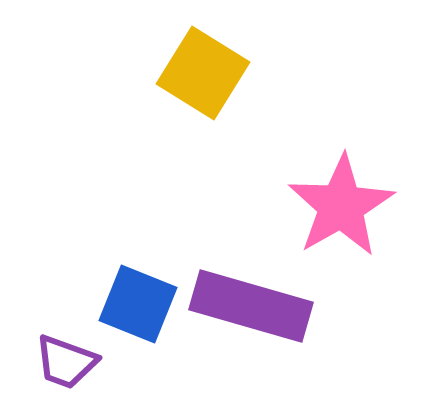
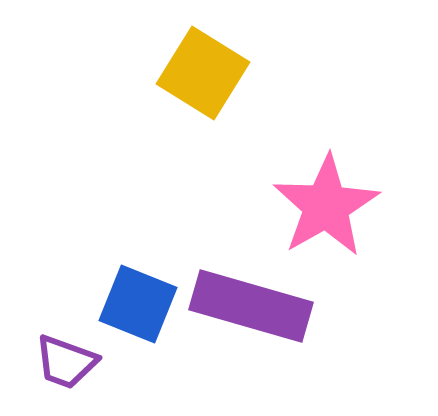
pink star: moved 15 px left
